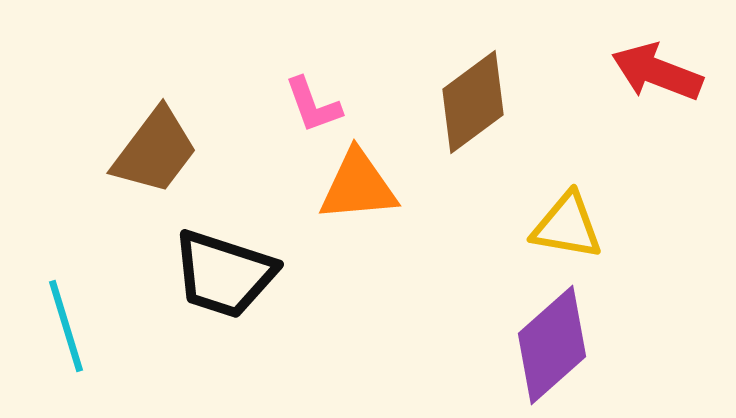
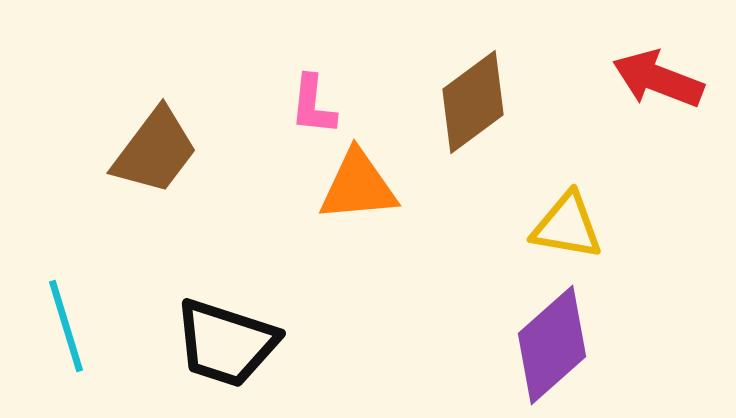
red arrow: moved 1 px right, 7 px down
pink L-shape: rotated 26 degrees clockwise
black trapezoid: moved 2 px right, 69 px down
